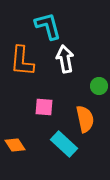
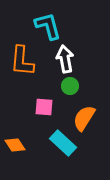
green circle: moved 29 px left
orange semicircle: moved 1 px left, 1 px up; rotated 136 degrees counterclockwise
cyan rectangle: moved 1 px left, 1 px up
